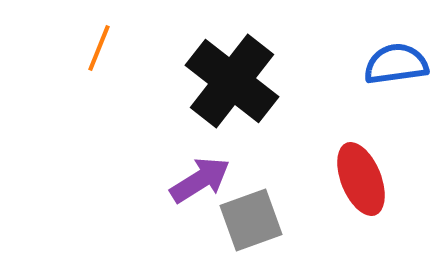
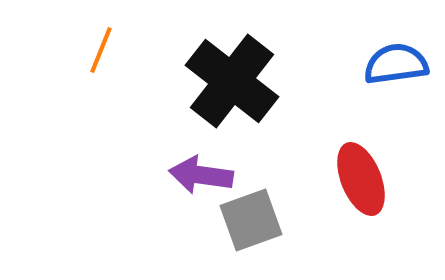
orange line: moved 2 px right, 2 px down
purple arrow: moved 1 px right, 5 px up; rotated 140 degrees counterclockwise
